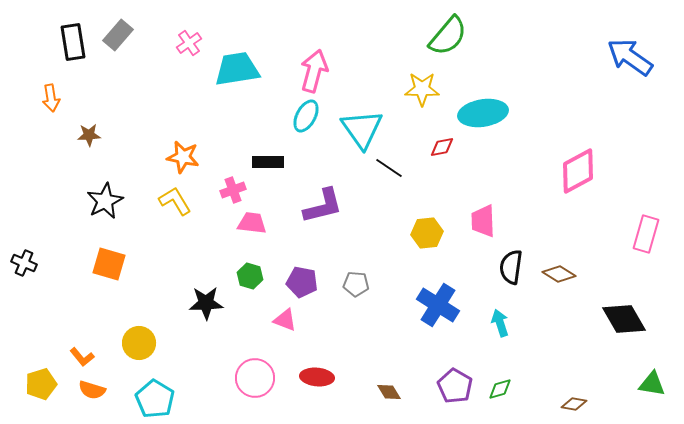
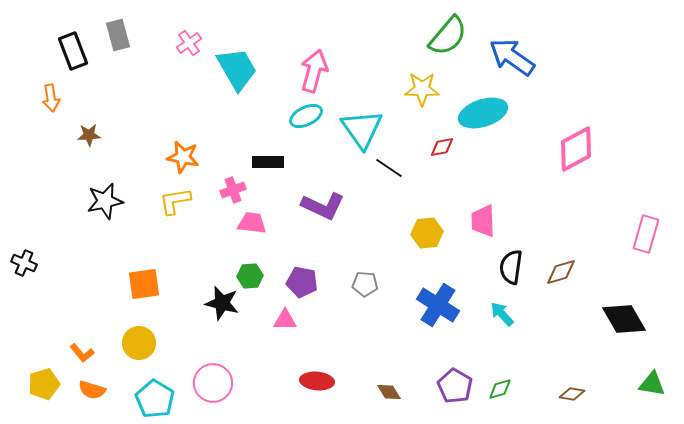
gray rectangle at (118, 35): rotated 56 degrees counterclockwise
black rectangle at (73, 42): moved 9 px down; rotated 12 degrees counterclockwise
blue arrow at (630, 57): moved 118 px left
cyan trapezoid at (237, 69): rotated 69 degrees clockwise
cyan ellipse at (483, 113): rotated 9 degrees counterclockwise
cyan ellipse at (306, 116): rotated 36 degrees clockwise
pink diamond at (578, 171): moved 2 px left, 22 px up
black star at (105, 201): rotated 15 degrees clockwise
yellow L-shape at (175, 201): rotated 68 degrees counterclockwise
purple L-shape at (323, 206): rotated 39 degrees clockwise
orange square at (109, 264): moved 35 px right, 20 px down; rotated 24 degrees counterclockwise
brown diamond at (559, 274): moved 2 px right, 2 px up; rotated 48 degrees counterclockwise
green hexagon at (250, 276): rotated 20 degrees counterclockwise
gray pentagon at (356, 284): moved 9 px right
black star at (206, 303): moved 16 px right; rotated 16 degrees clockwise
pink triangle at (285, 320): rotated 20 degrees counterclockwise
cyan arrow at (500, 323): moved 2 px right, 9 px up; rotated 24 degrees counterclockwise
orange L-shape at (82, 357): moved 4 px up
red ellipse at (317, 377): moved 4 px down
pink circle at (255, 378): moved 42 px left, 5 px down
yellow pentagon at (41, 384): moved 3 px right
brown diamond at (574, 404): moved 2 px left, 10 px up
